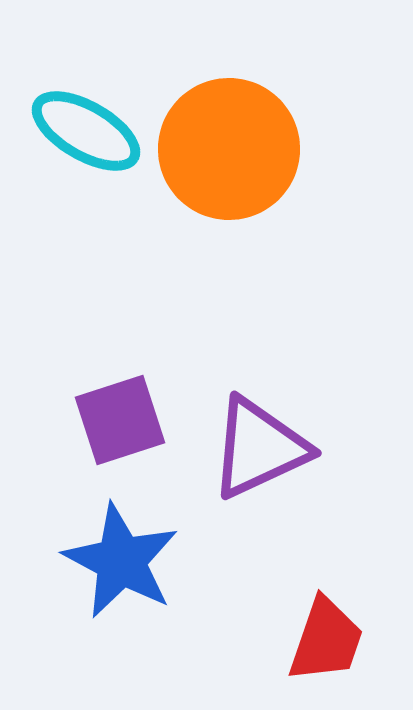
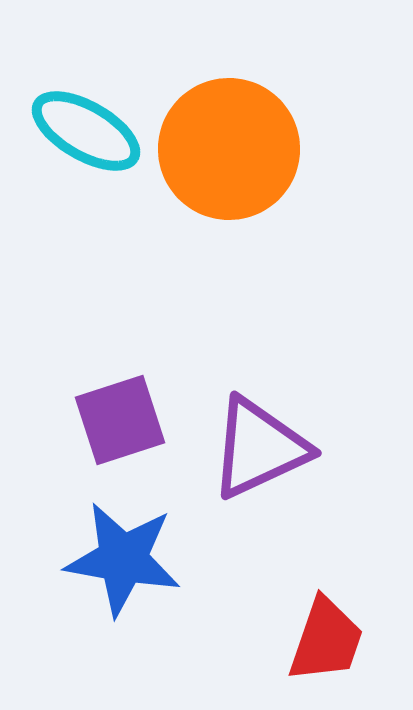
blue star: moved 2 px right, 2 px up; rotated 18 degrees counterclockwise
